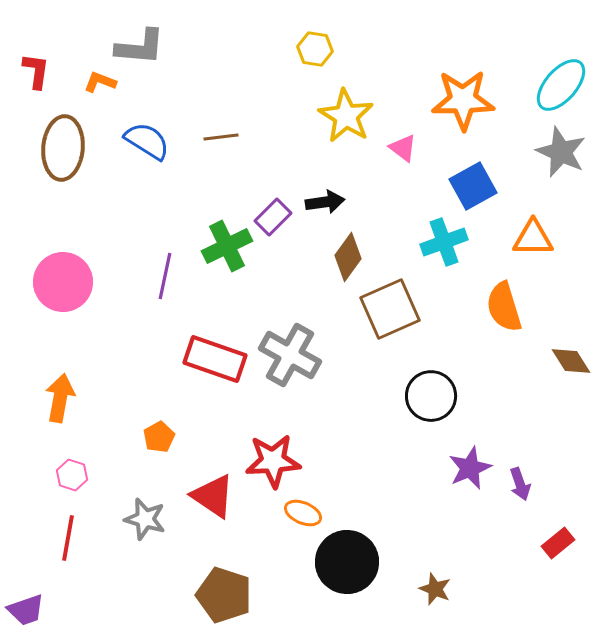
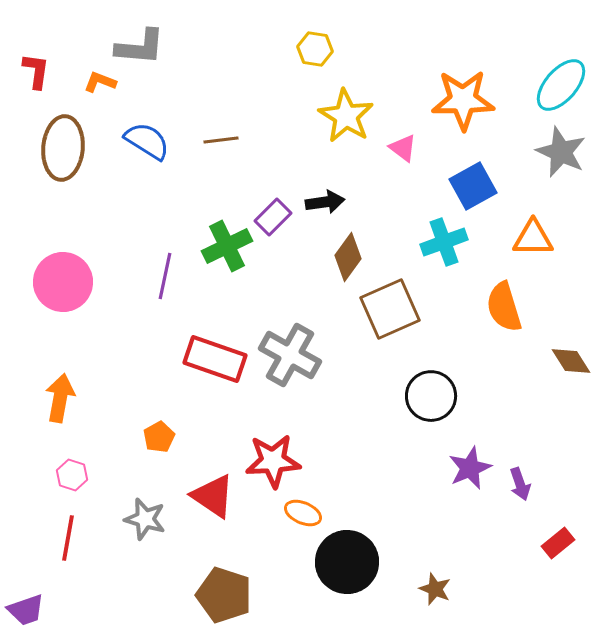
brown line at (221, 137): moved 3 px down
